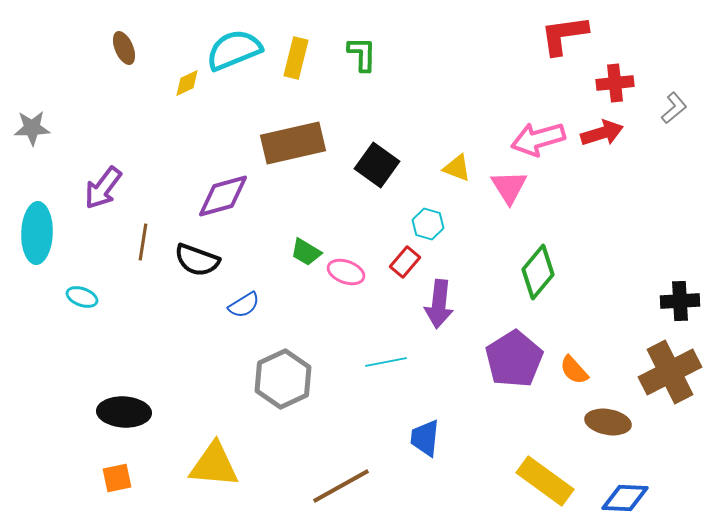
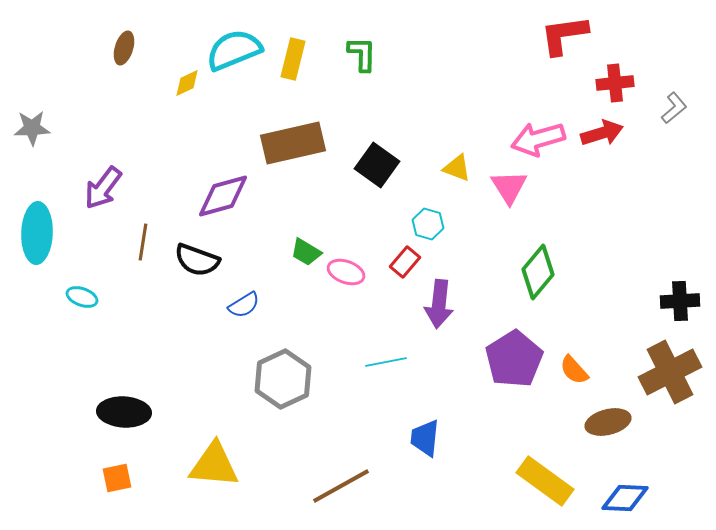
brown ellipse at (124, 48): rotated 40 degrees clockwise
yellow rectangle at (296, 58): moved 3 px left, 1 px down
brown ellipse at (608, 422): rotated 24 degrees counterclockwise
